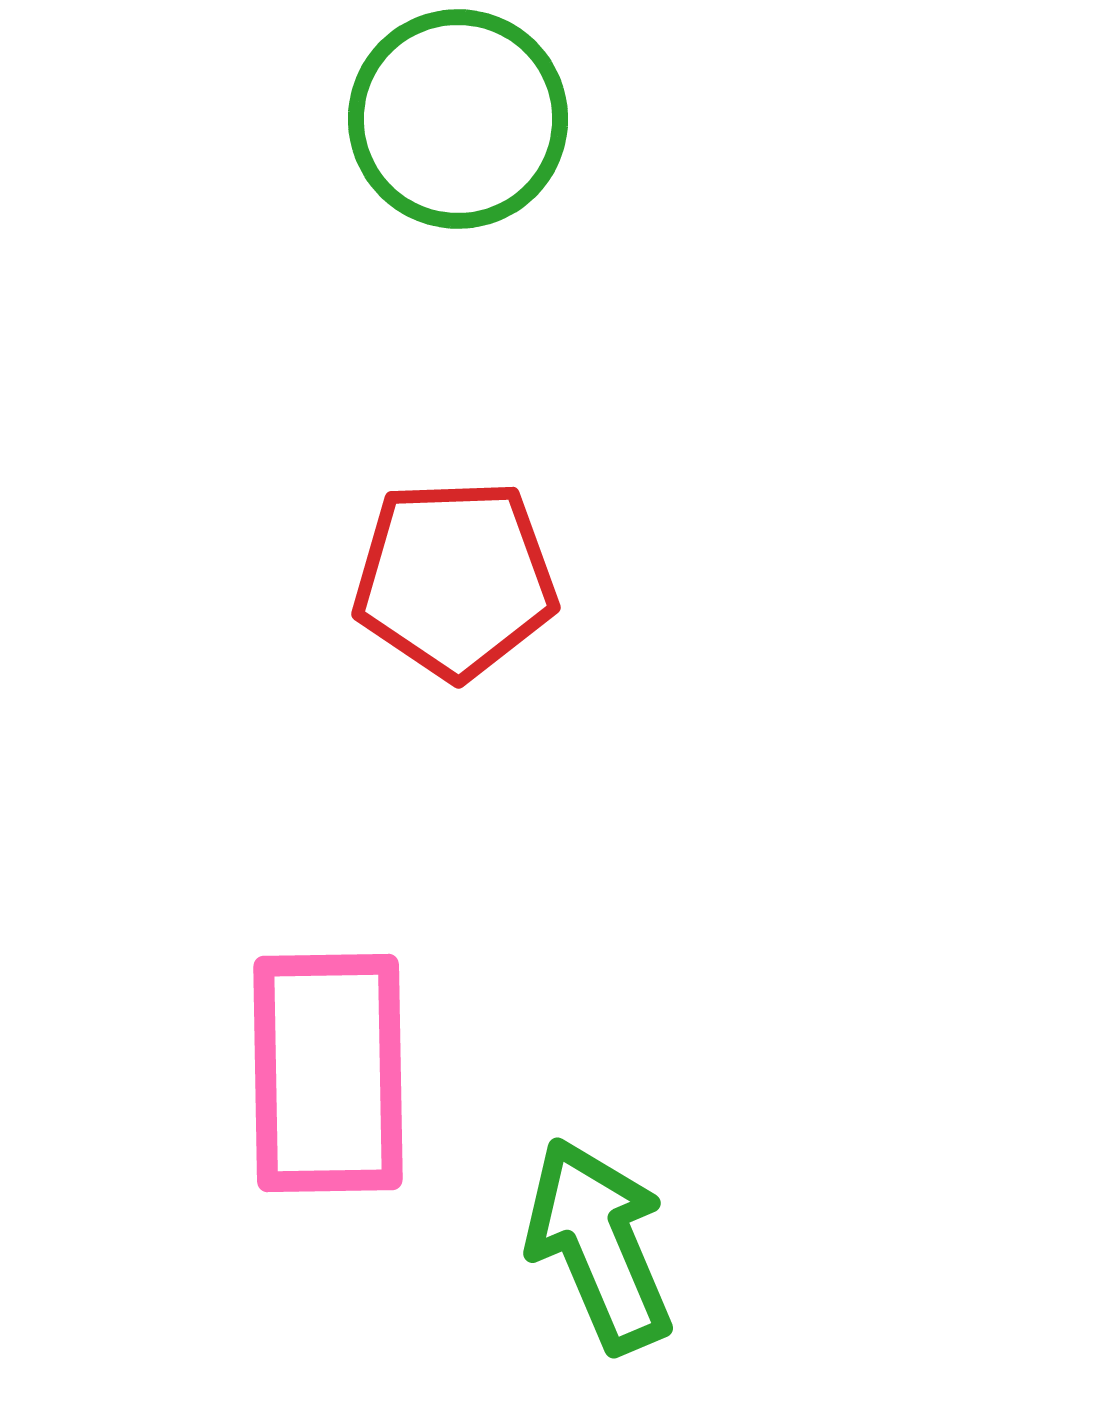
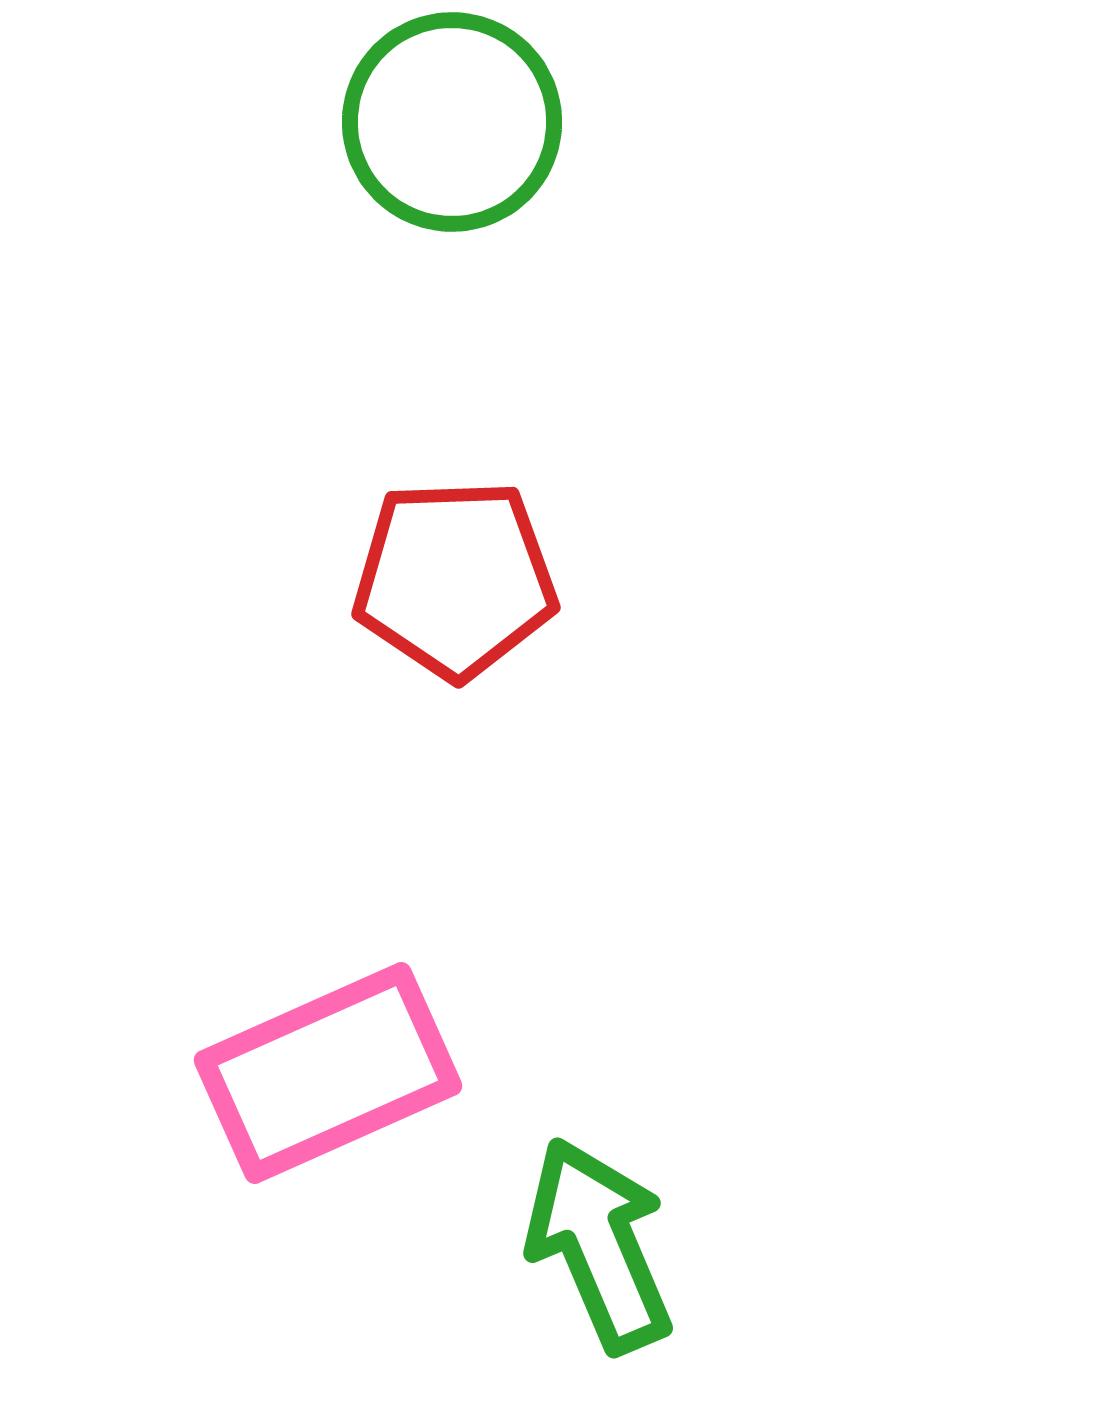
green circle: moved 6 px left, 3 px down
pink rectangle: rotated 67 degrees clockwise
